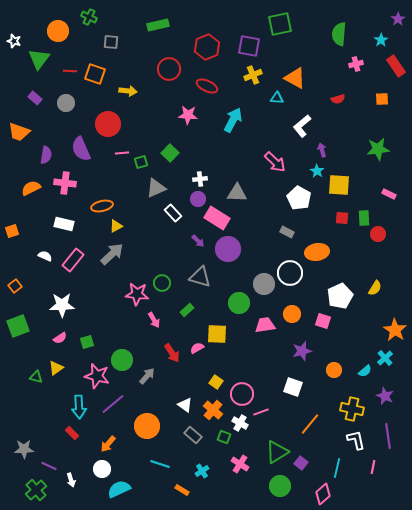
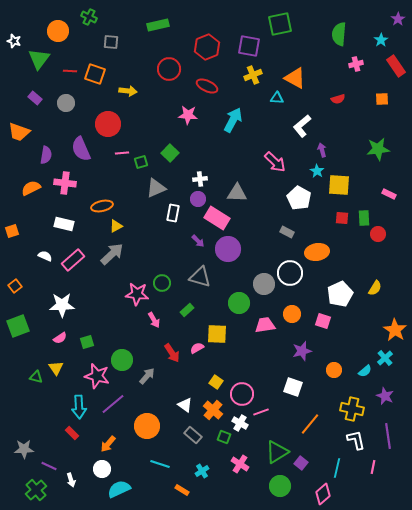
white rectangle at (173, 213): rotated 54 degrees clockwise
pink rectangle at (73, 260): rotated 10 degrees clockwise
white pentagon at (340, 296): moved 2 px up
yellow triangle at (56, 368): rotated 28 degrees counterclockwise
